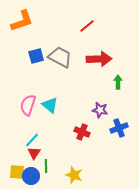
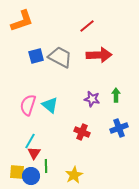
red arrow: moved 4 px up
green arrow: moved 2 px left, 13 px down
purple star: moved 8 px left, 11 px up
cyan line: moved 2 px left, 1 px down; rotated 14 degrees counterclockwise
yellow star: rotated 24 degrees clockwise
